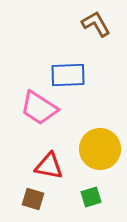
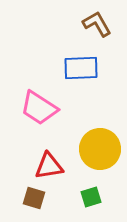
brown L-shape: moved 1 px right
blue rectangle: moved 13 px right, 7 px up
red triangle: rotated 20 degrees counterclockwise
brown square: moved 1 px right, 1 px up
